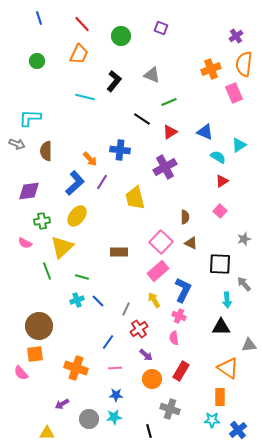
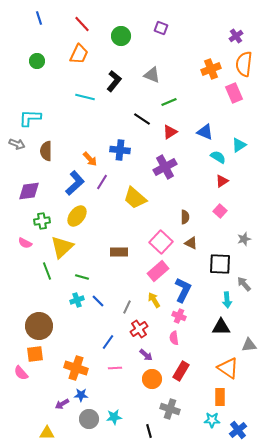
yellow trapezoid at (135, 198): rotated 35 degrees counterclockwise
gray line at (126, 309): moved 1 px right, 2 px up
blue star at (116, 395): moved 35 px left
